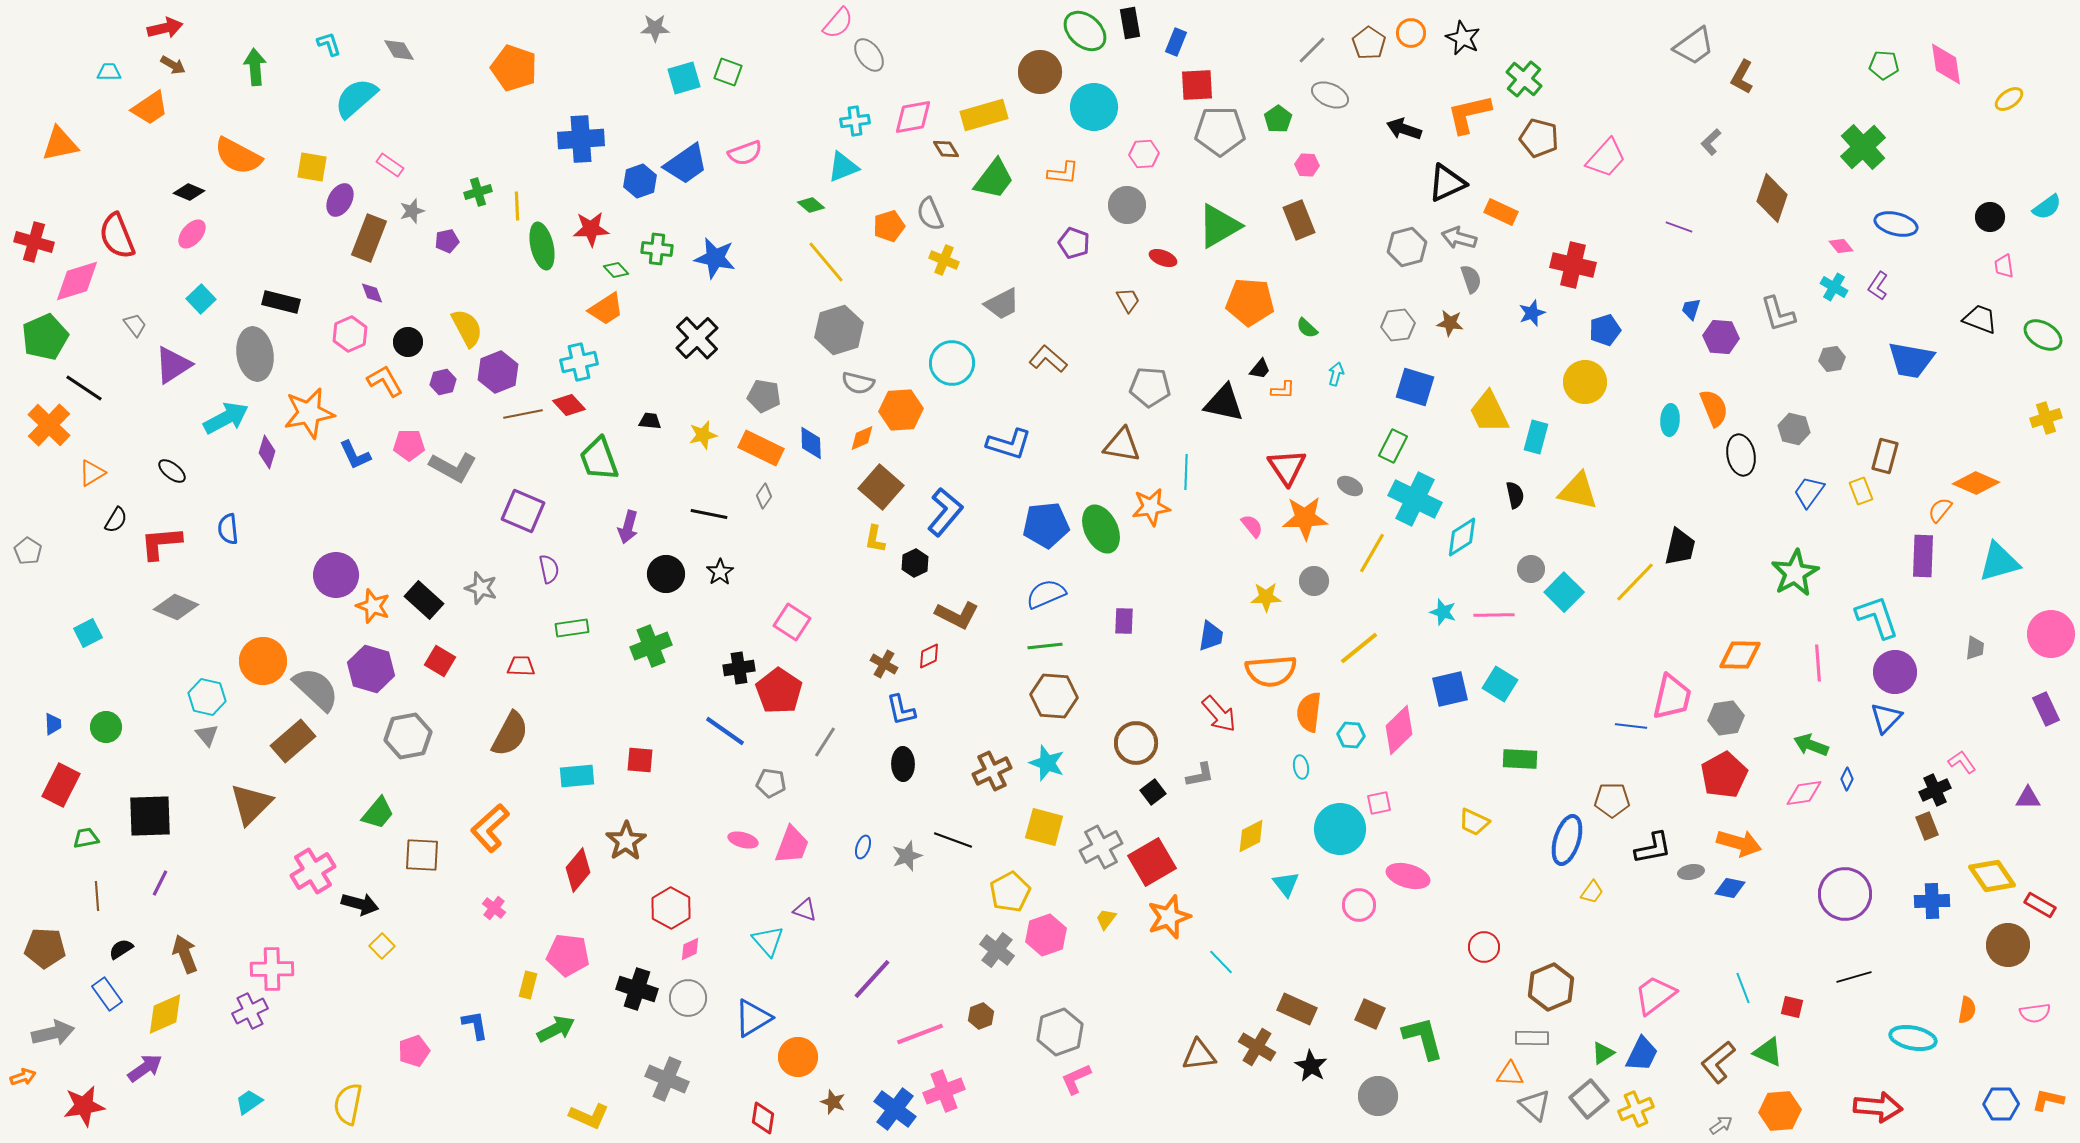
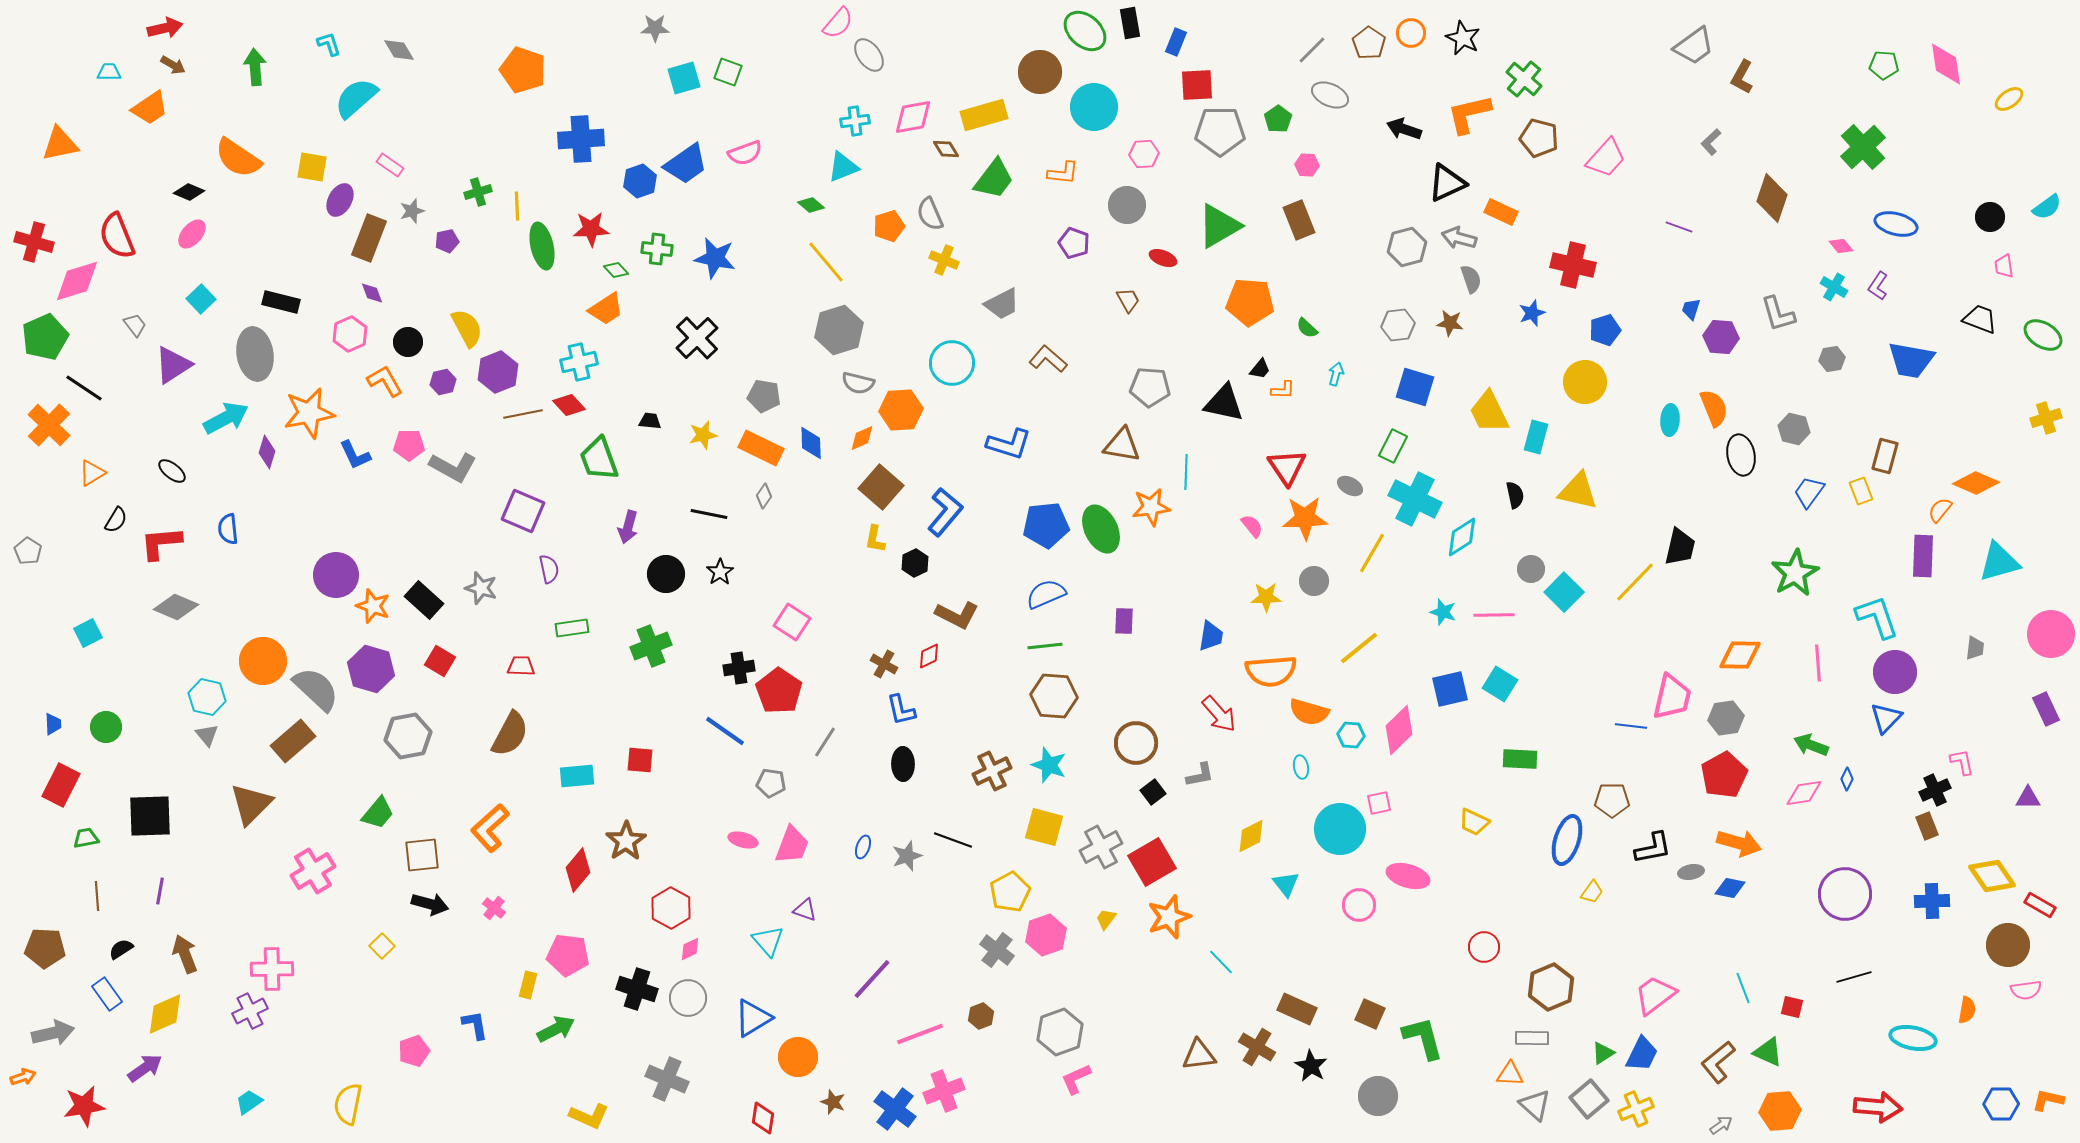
orange pentagon at (514, 68): moved 9 px right, 2 px down
orange semicircle at (238, 156): moved 2 px down; rotated 6 degrees clockwise
orange semicircle at (1309, 712): rotated 81 degrees counterclockwise
pink L-shape at (1962, 762): rotated 24 degrees clockwise
cyan star at (1047, 763): moved 2 px right, 2 px down
brown square at (422, 855): rotated 9 degrees counterclockwise
purple line at (160, 883): moved 8 px down; rotated 16 degrees counterclockwise
black arrow at (360, 904): moved 70 px right
pink semicircle at (2035, 1013): moved 9 px left, 23 px up
